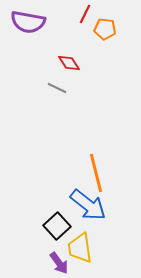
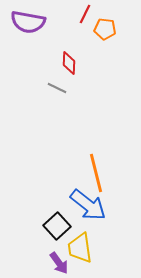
red diamond: rotated 35 degrees clockwise
